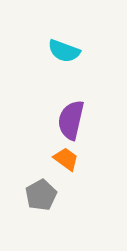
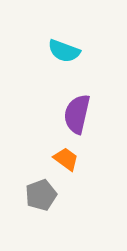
purple semicircle: moved 6 px right, 6 px up
gray pentagon: rotated 8 degrees clockwise
